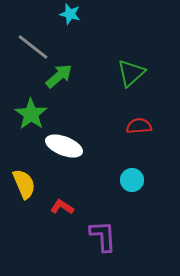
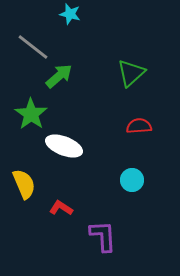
red L-shape: moved 1 px left, 1 px down
